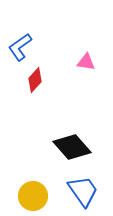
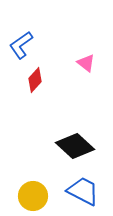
blue L-shape: moved 1 px right, 2 px up
pink triangle: moved 1 px down; rotated 30 degrees clockwise
black diamond: moved 3 px right, 1 px up; rotated 6 degrees counterclockwise
blue trapezoid: rotated 28 degrees counterclockwise
